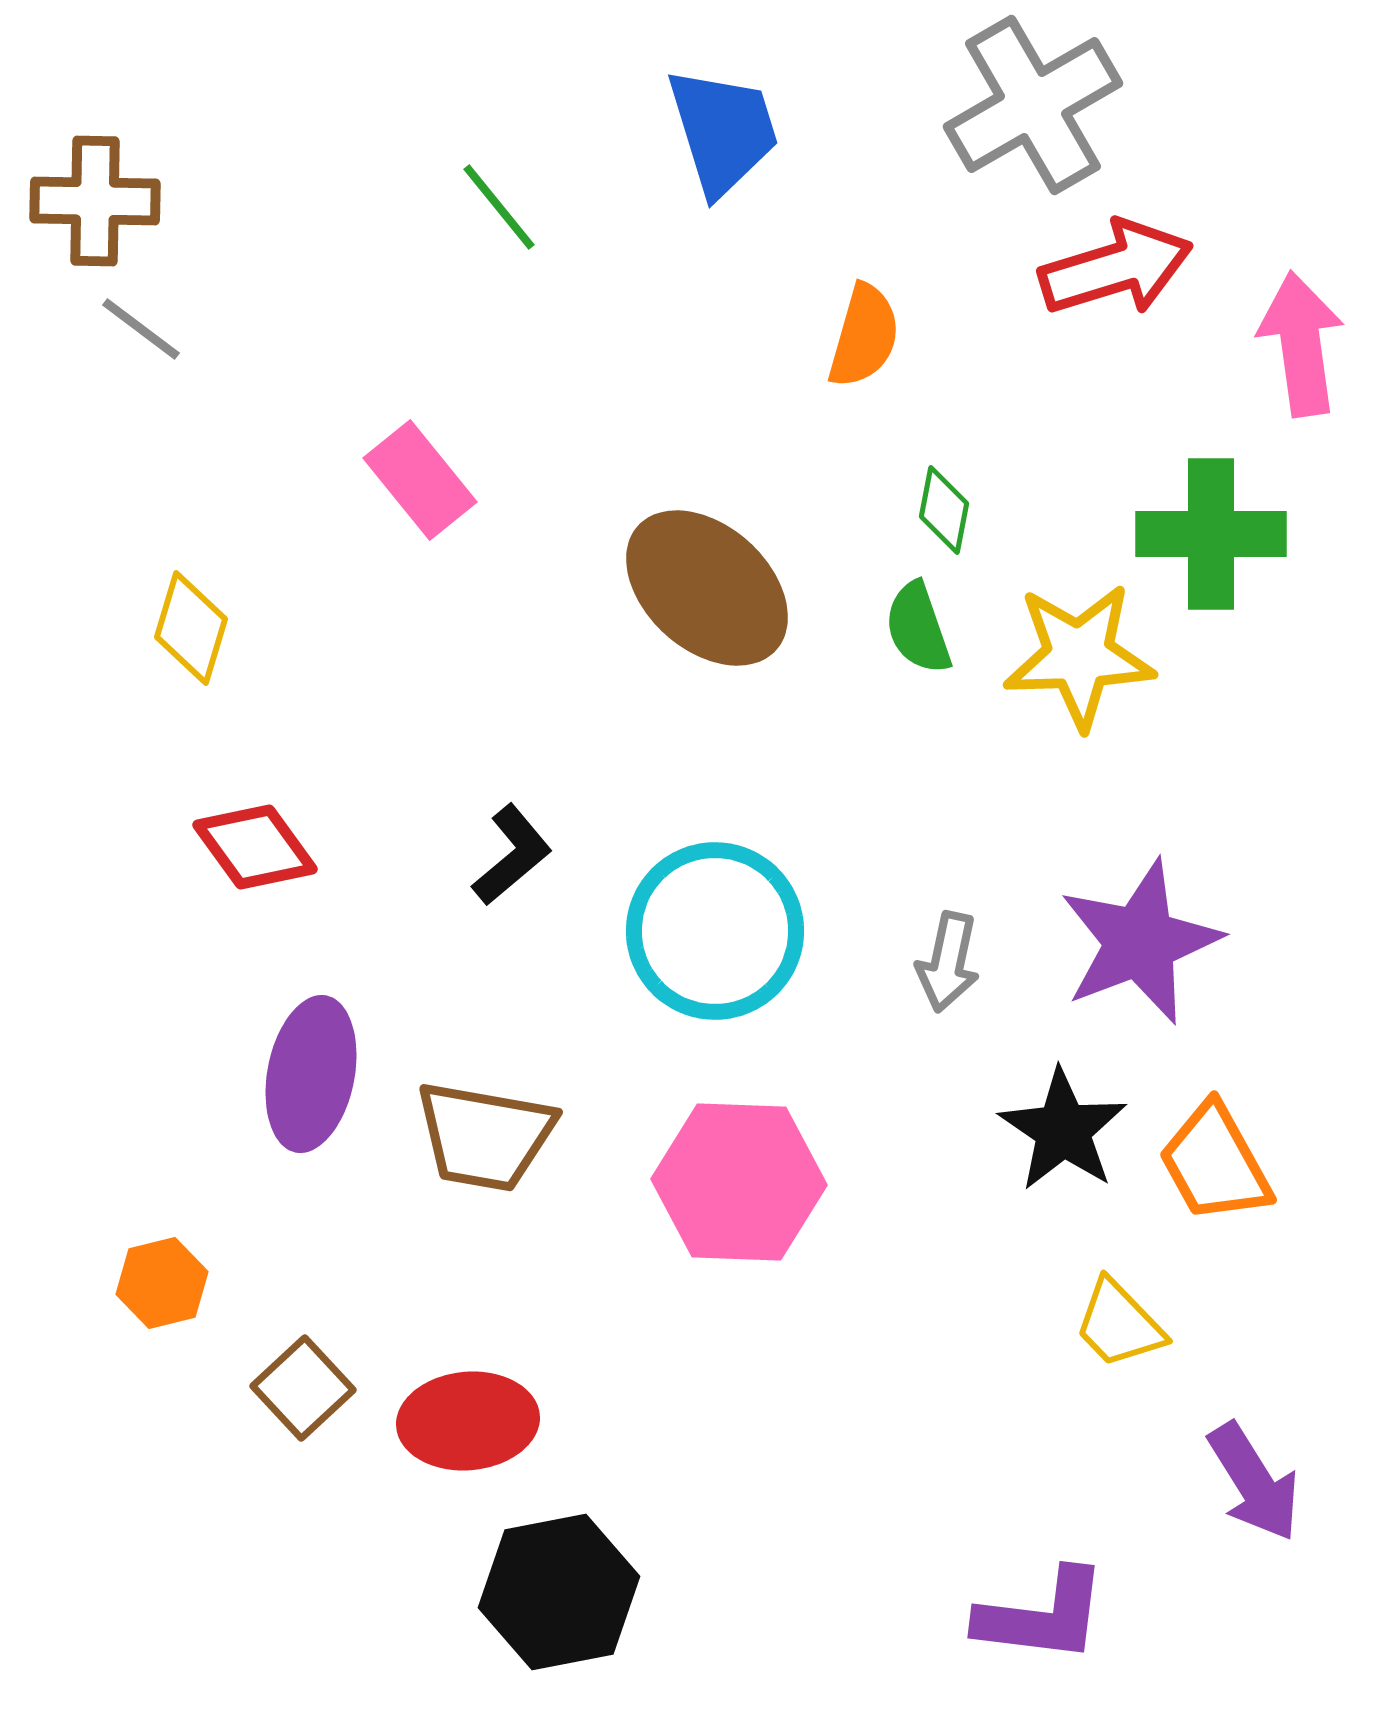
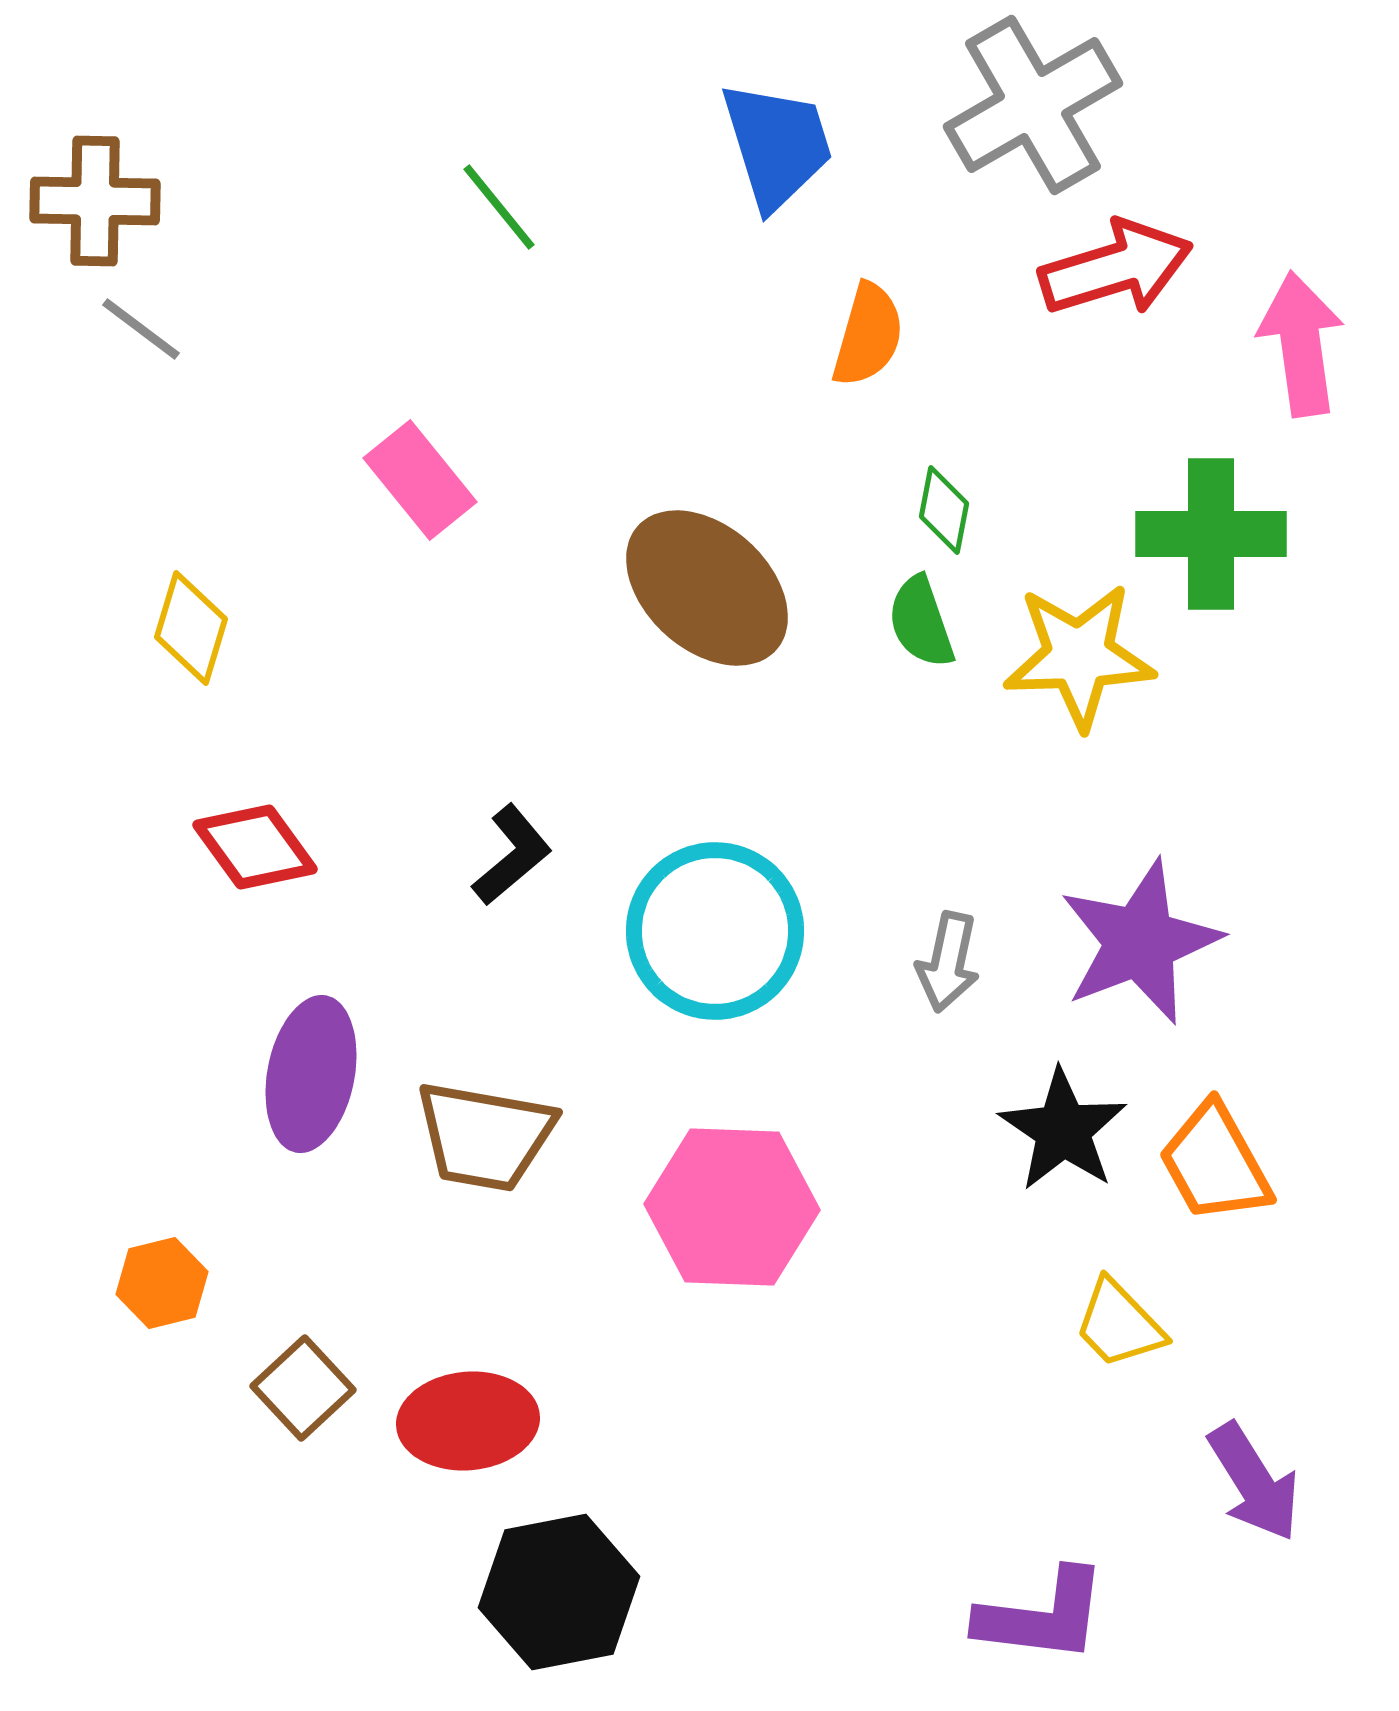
blue trapezoid: moved 54 px right, 14 px down
orange semicircle: moved 4 px right, 1 px up
green semicircle: moved 3 px right, 6 px up
pink hexagon: moved 7 px left, 25 px down
